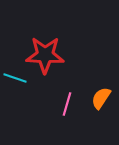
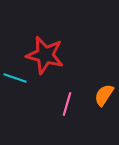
red star: rotated 12 degrees clockwise
orange semicircle: moved 3 px right, 3 px up
